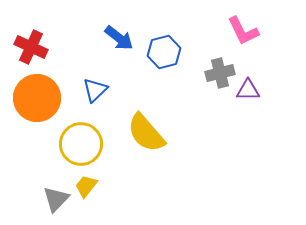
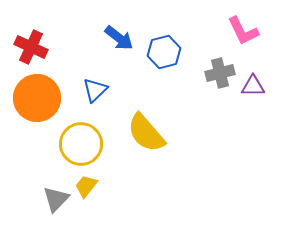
purple triangle: moved 5 px right, 4 px up
